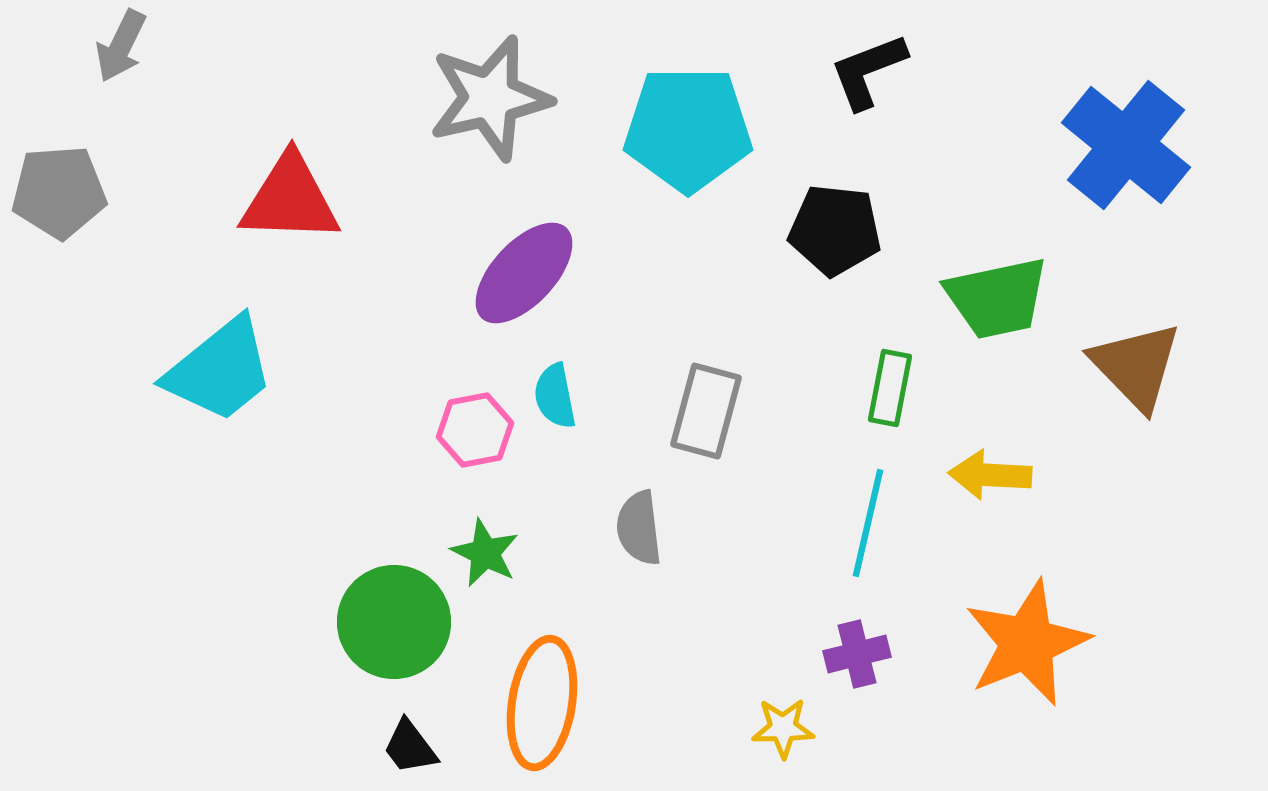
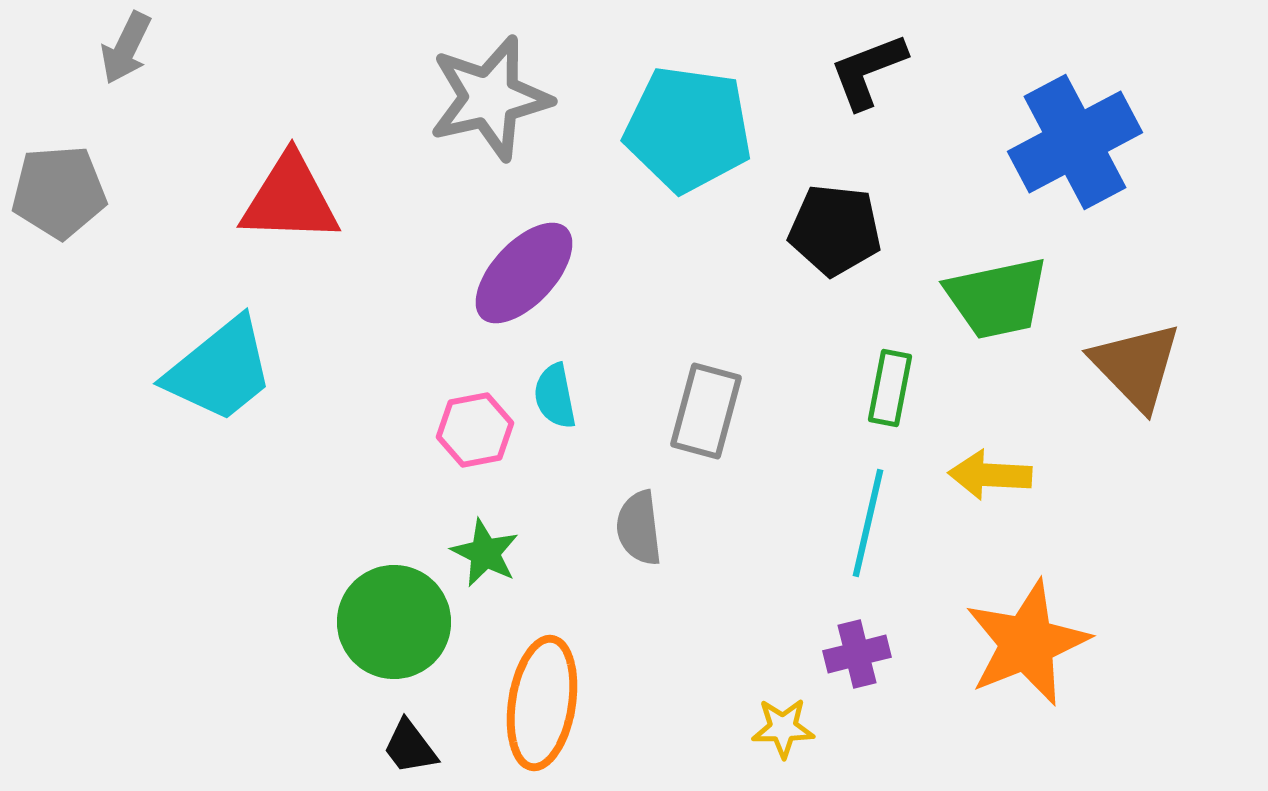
gray arrow: moved 5 px right, 2 px down
cyan pentagon: rotated 8 degrees clockwise
blue cross: moved 51 px left, 3 px up; rotated 23 degrees clockwise
